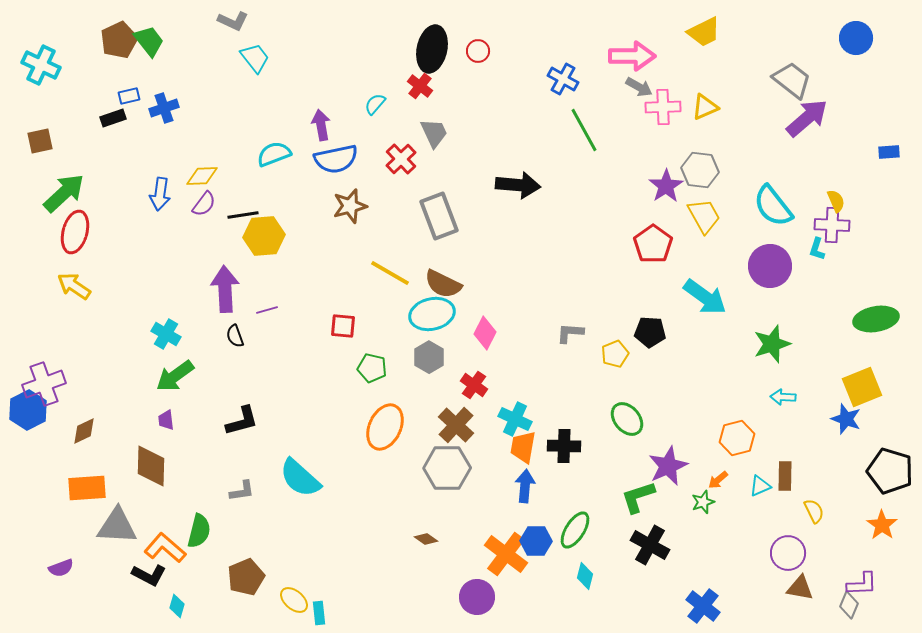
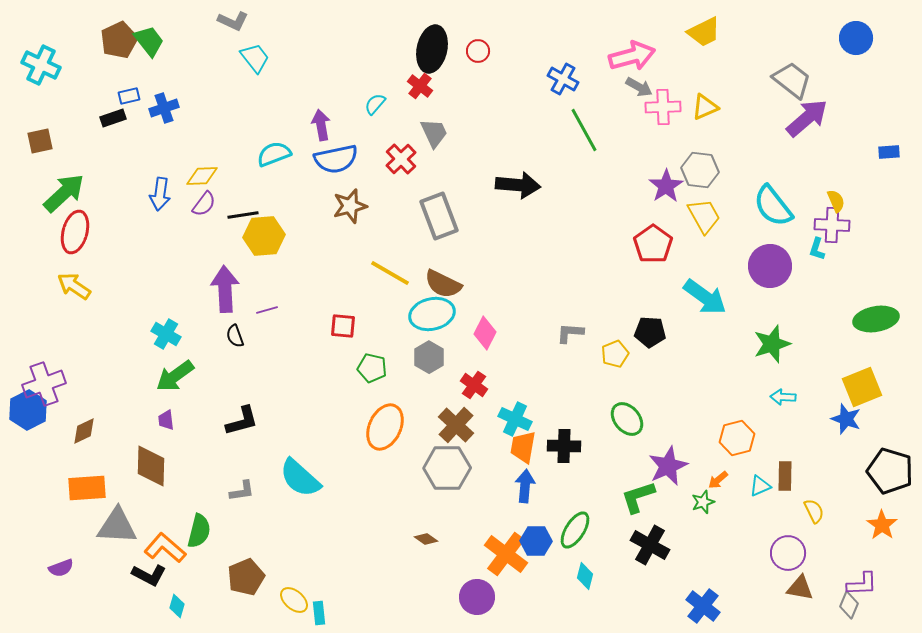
pink arrow at (632, 56): rotated 15 degrees counterclockwise
